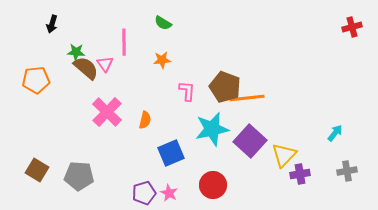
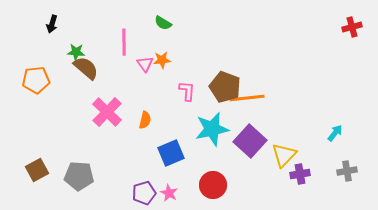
pink triangle: moved 40 px right
brown square: rotated 30 degrees clockwise
